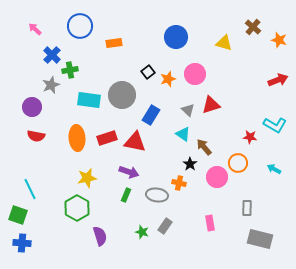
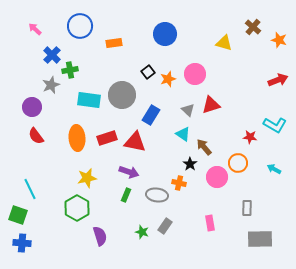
blue circle at (176, 37): moved 11 px left, 3 px up
red semicircle at (36, 136): rotated 42 degrees clockwise
gray rectangle at (260, 239): rotated 15 degrees counterclockwise
